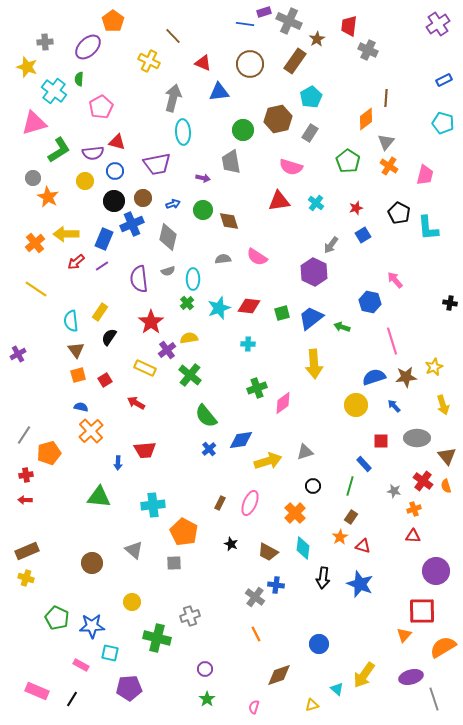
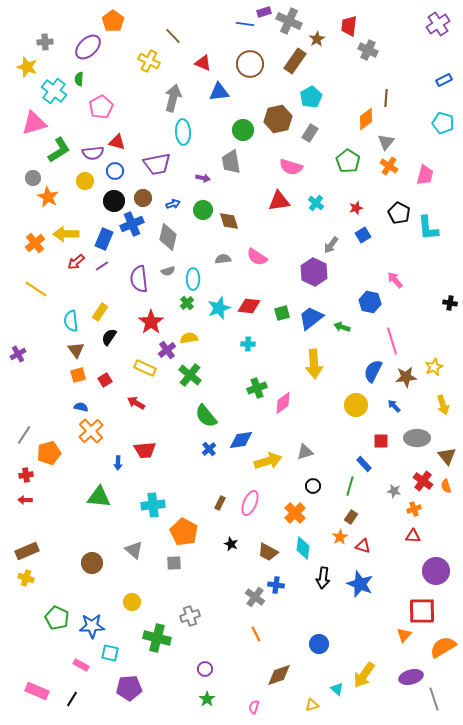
blue semicircle at (374, 377): moved 1 px left, 6 px up; rotated 45 degrees counterclockwise
